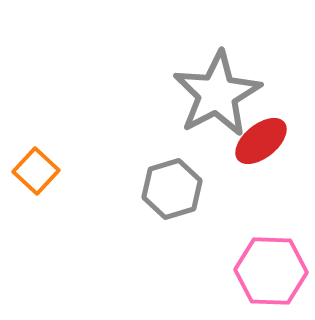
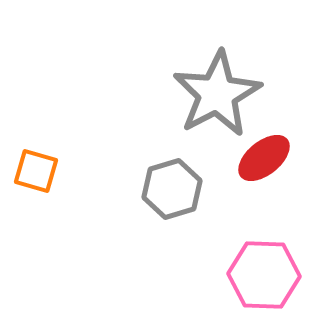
red ellipse: moved 3 px right, 17 px down
orange square: rotated 27 degrees counterclockwise
pink hexagon: moved 7 px left, 4 px down
